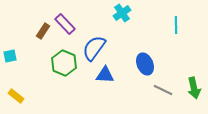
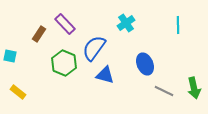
cyan cross: moved 4 px right, 10 px down
cyan line: moved 2 px right
brown rectangle: moved 4 px left, 3 px down
cyan square: rotated 24 degrees clockwise
blue triangle: rotated 12 degrees clockwise
gray line: moved 1 px right, 1 px down
yellow rectangle: moved 2 px right, 4 px up
